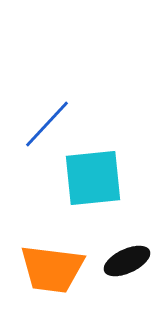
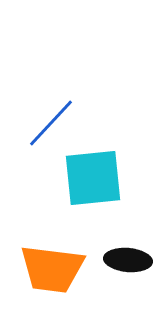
blue line: moved 4 px right, 1 px up
black ellipse: moved 1 px right, 1 px up; rotated 30 degrees clockwise
